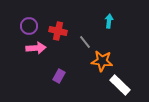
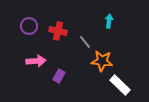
pink arrow: moved 13 px down
